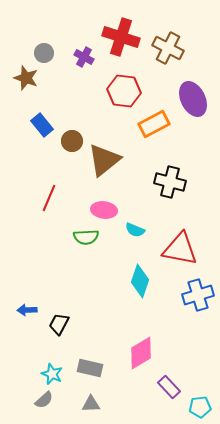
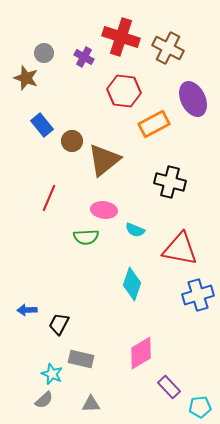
cyan diamond: moved 8 px left, 3 px down
gray rectangle: moved 9 px left, 9 px up
